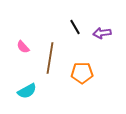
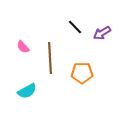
black line: rotated 14 degrees counterclockwise
purple arrow: rotated 24 degrees counterclockwise
brown line: rotated 12 degrees counterclockwise
